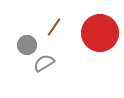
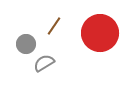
brown line: moved 1 px up
gray circle: moved 1 px left, 1 px up
